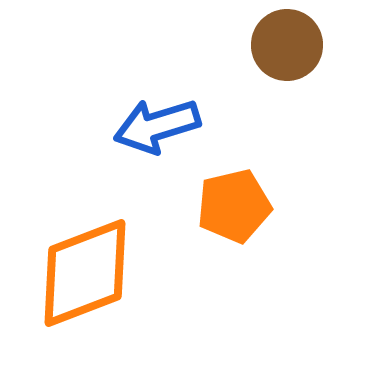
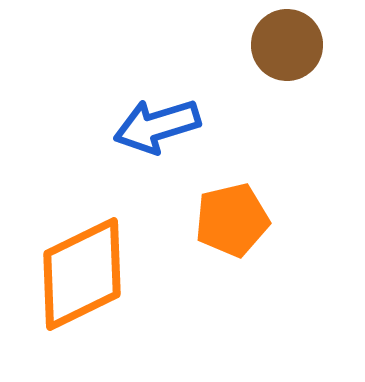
orange pentagon: moved 2 px left, 14 px down
orange diamond: moved 3 px left, 1 px down; rotated 5 degrees counterclockwise
